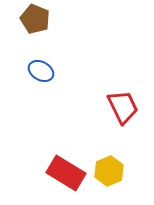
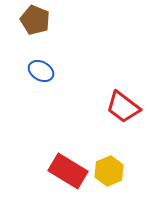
brown pentagon: moved 1 px down
red trapezoid: rotated 153 degrees clockwise
red rectangle: moved 2 px right, 2 px up
